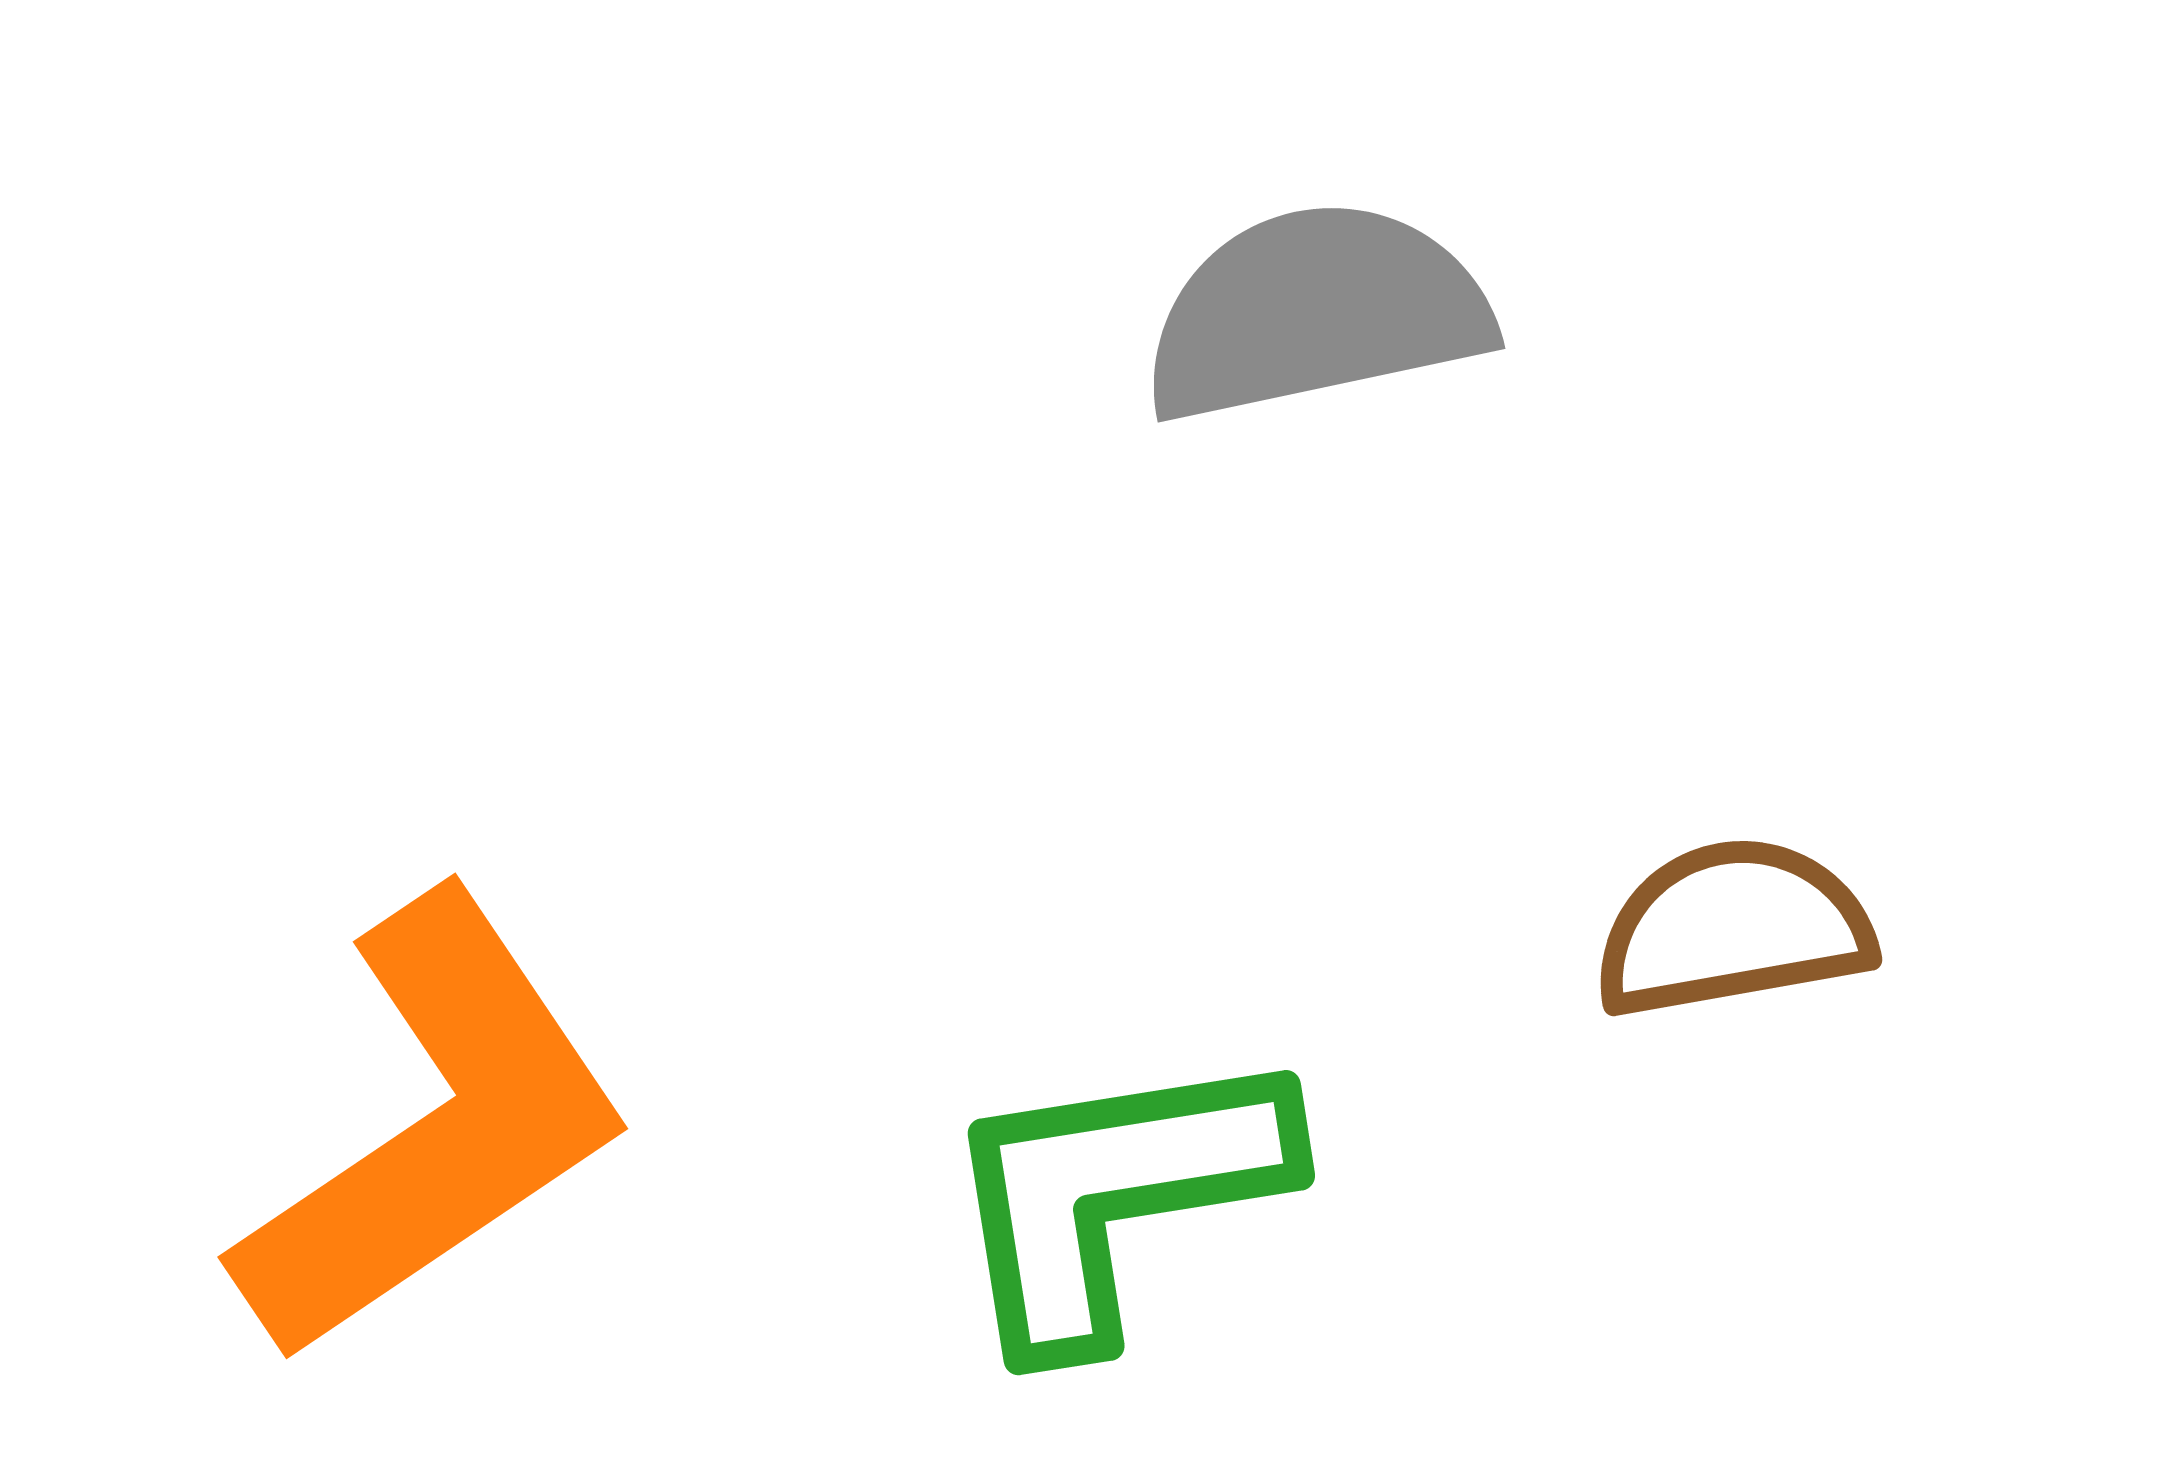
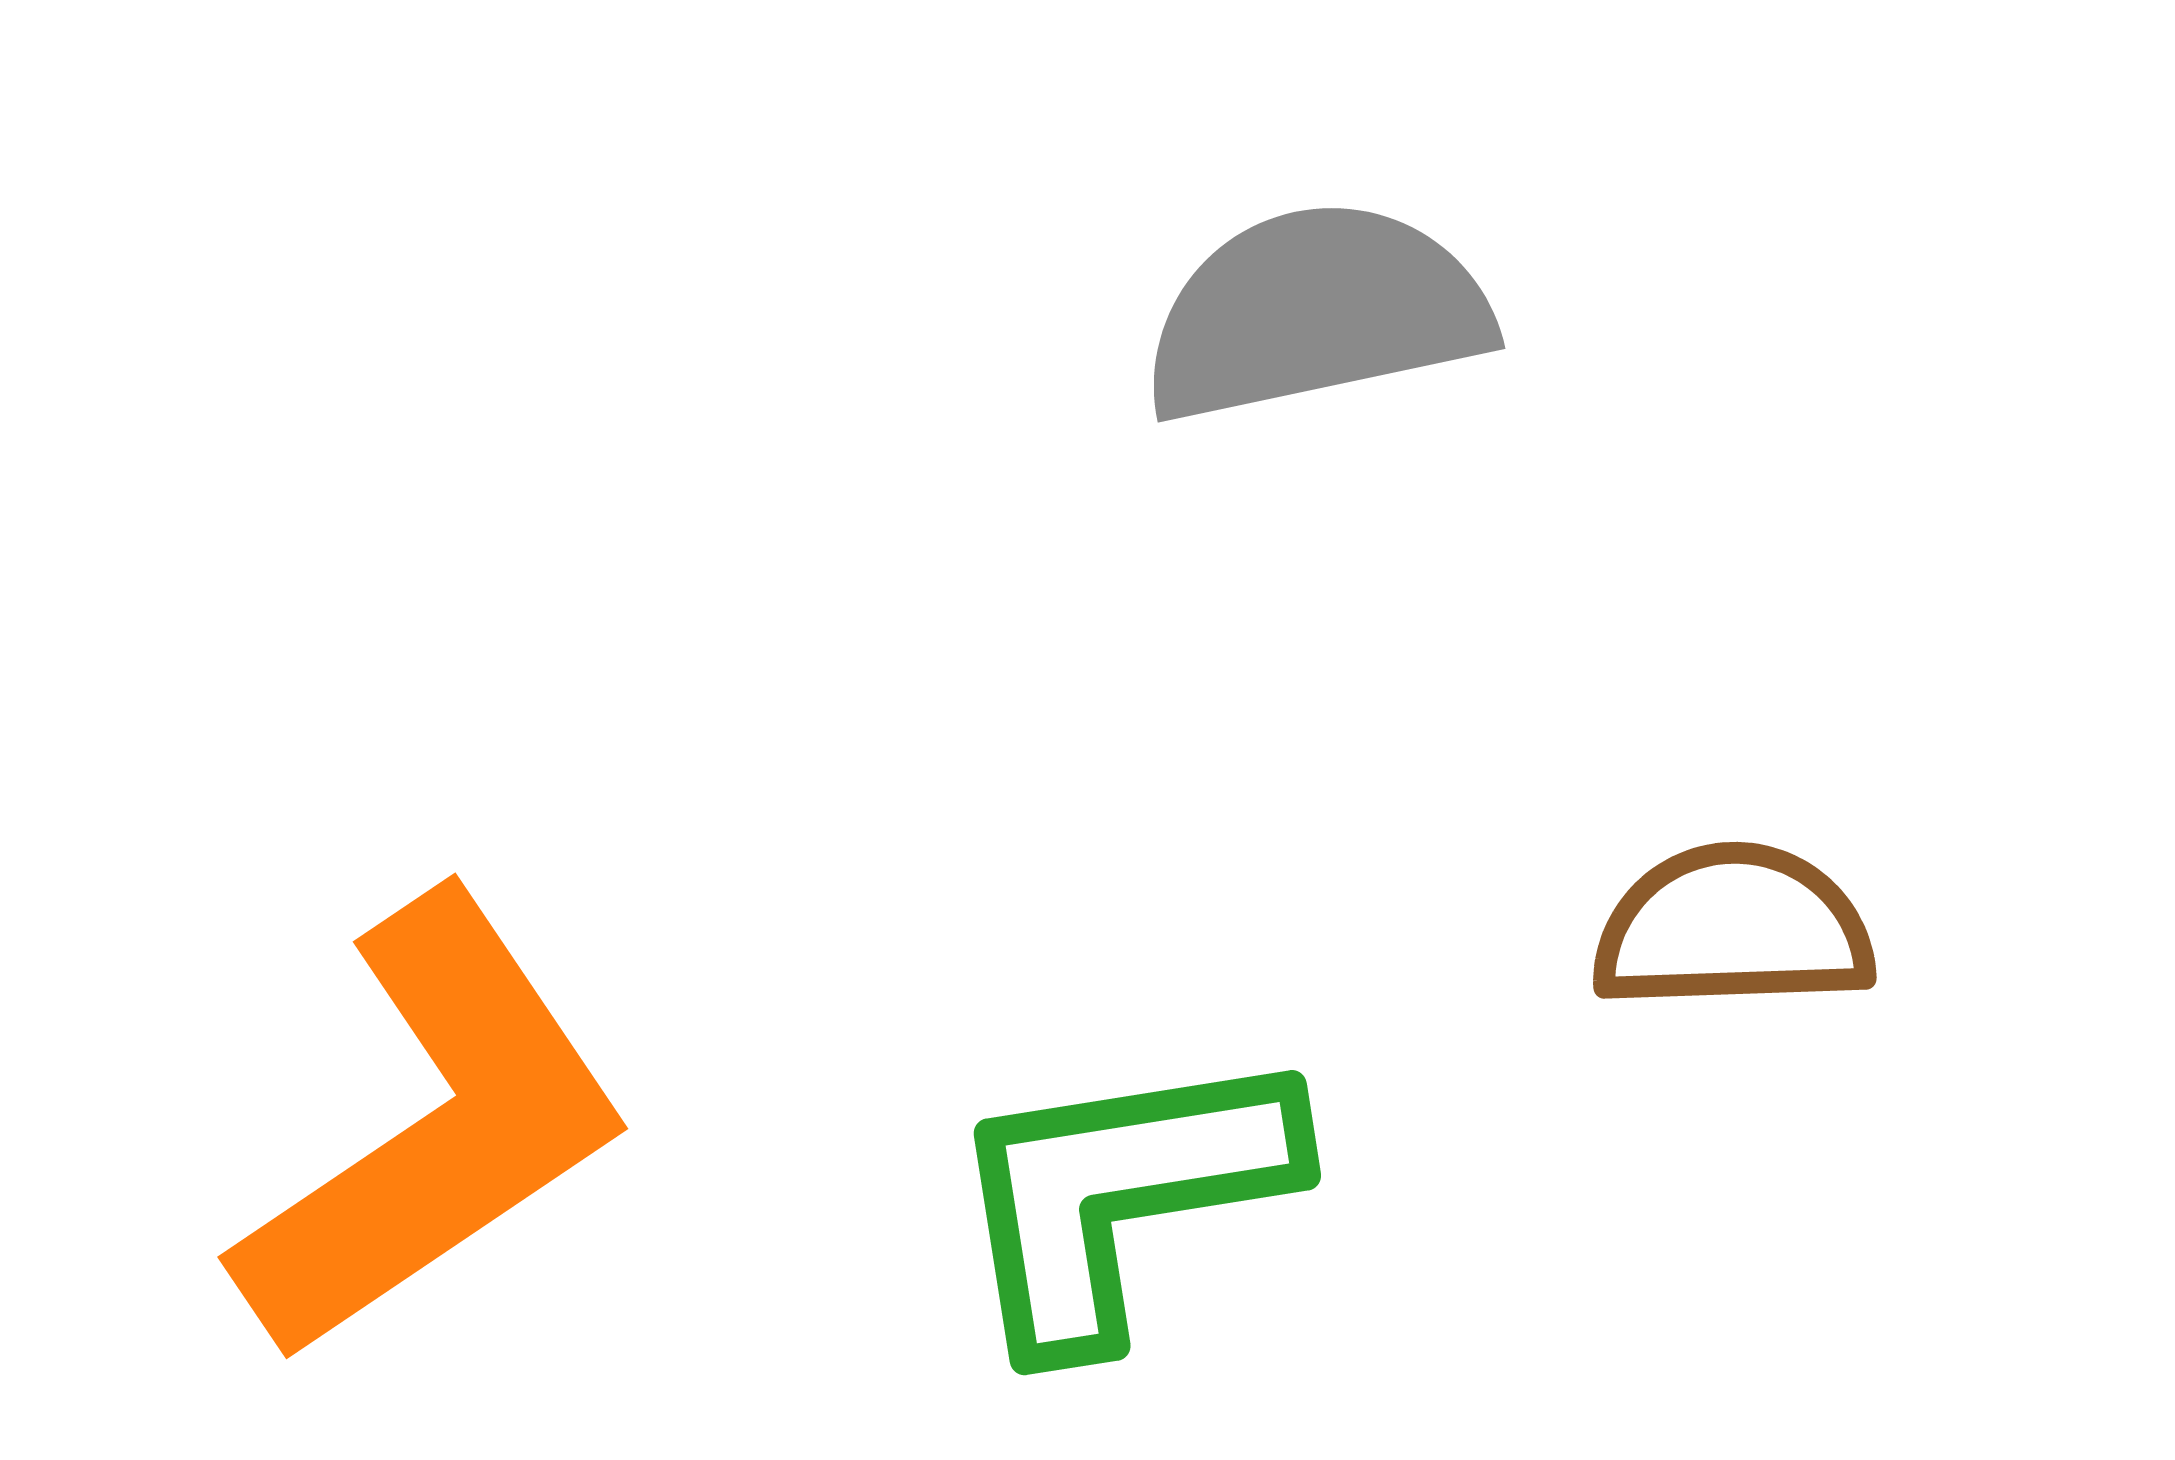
brown semicircle: rotated 8 degrees clockwise
green L-shape: moved 6 px right
